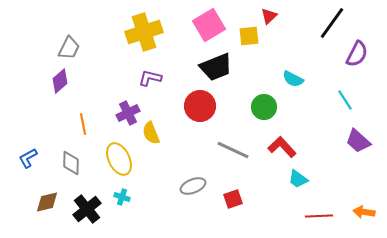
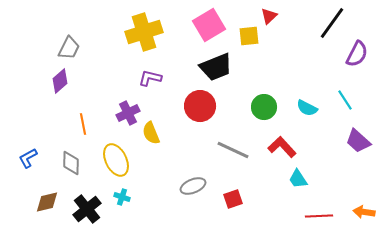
cyan semicircle: moved 14 px right, 29 px down
yellow ellipse: moved 3 px left, 1 px down
cyan trapezoid: rotated 20 degrees clockwise
